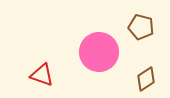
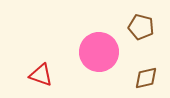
red triangle: moved 1 px left
brown diamond: moved 1 px up; rotated 20 degrees clockwise
